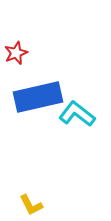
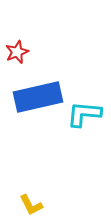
red star: moved 1 px right, 1 px up
cyan L-shape: moved 7 px right; rotated 33 degrees counterclockwise
